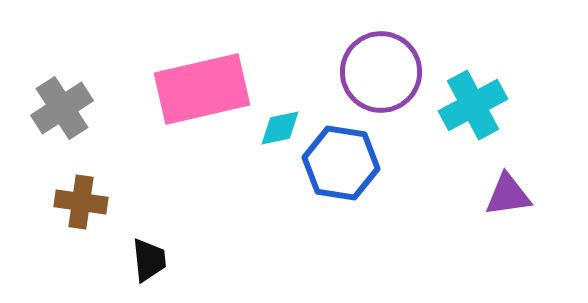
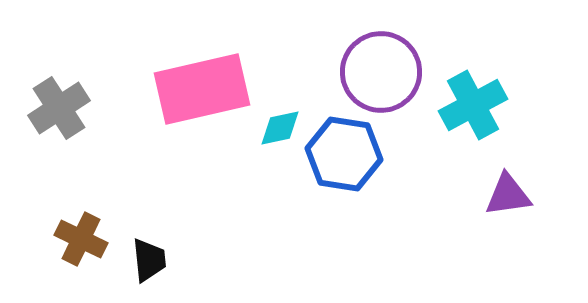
gray cross: moved 3 px left
blue hexagon: moved 3 px right, 9 px up
brown cross: moved 37 px down; rotated 18 degrees clockwise
